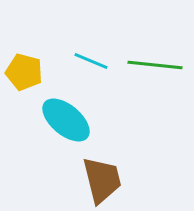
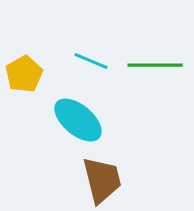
green line: rotated 6 degrees counterclockwise
yellow pentagon: moved 2 px down; rotated 27 degrees clockwise
cyan ellipse: moved 12 px right
